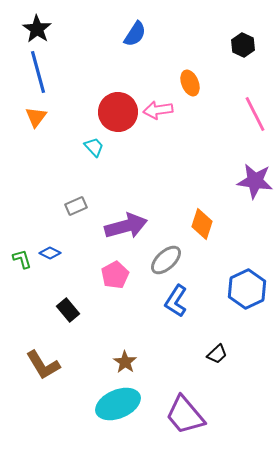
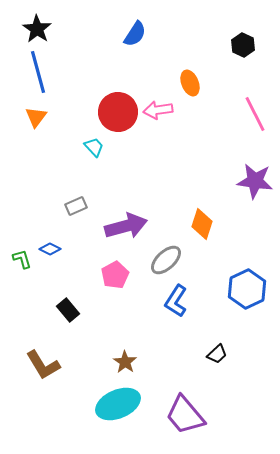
blue diamond: moved 4 px up
